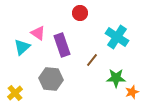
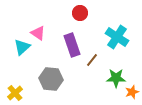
purple rectangle: moved 10 px right
